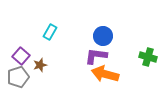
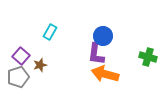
purple L-shape: moved 2 px up; rotated 90 degrees counterclockwise
